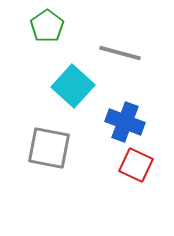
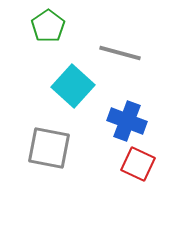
green pentagon: moved 1 px right
blue cross: moved 2 px right, 1 px up
red square: moved 2 px right, 1 px up
